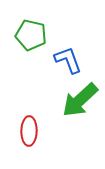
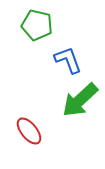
green pentagon: moved 6 px right, 10 px up
red ellipse: rotated 40 degrees counterclockwise
